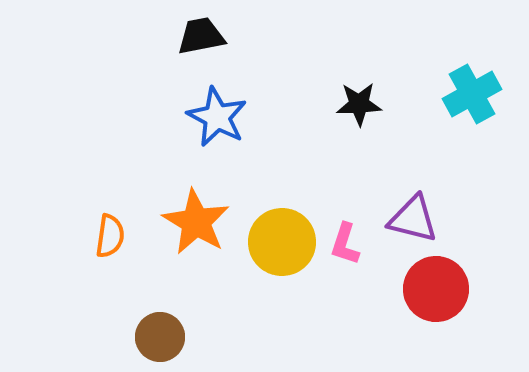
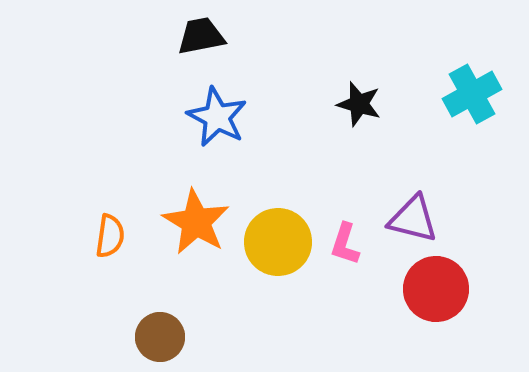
black star: rotated 18 degrees clockwise
yellow circle: moved 4 px left
